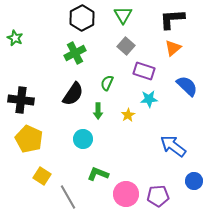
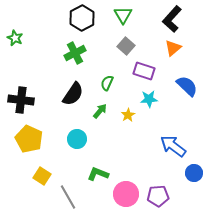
black L-shape: rotated 44 degrees counterclockwise
green arrow: moved 2 px right; rotated 140 degrees counterclockwise
cyan circle: moved 6 px left
blue circle: moved 8 px up
